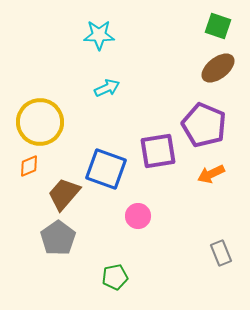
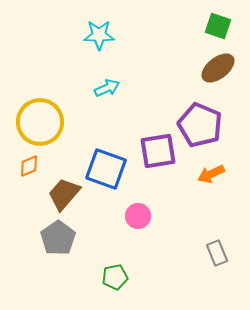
purple pentagon: moved 4 px left
gray rectangle: moved 4 px left
